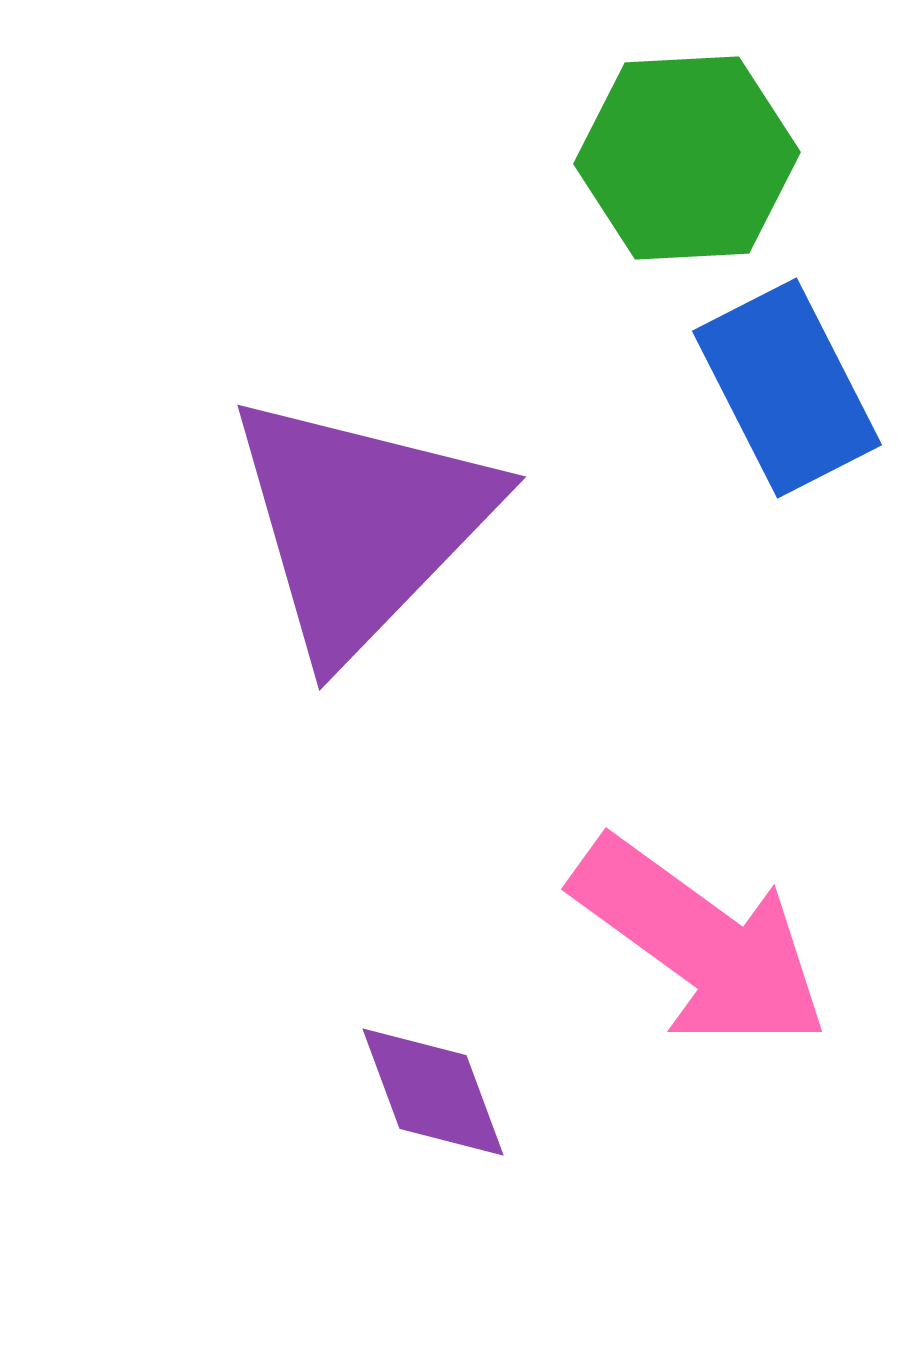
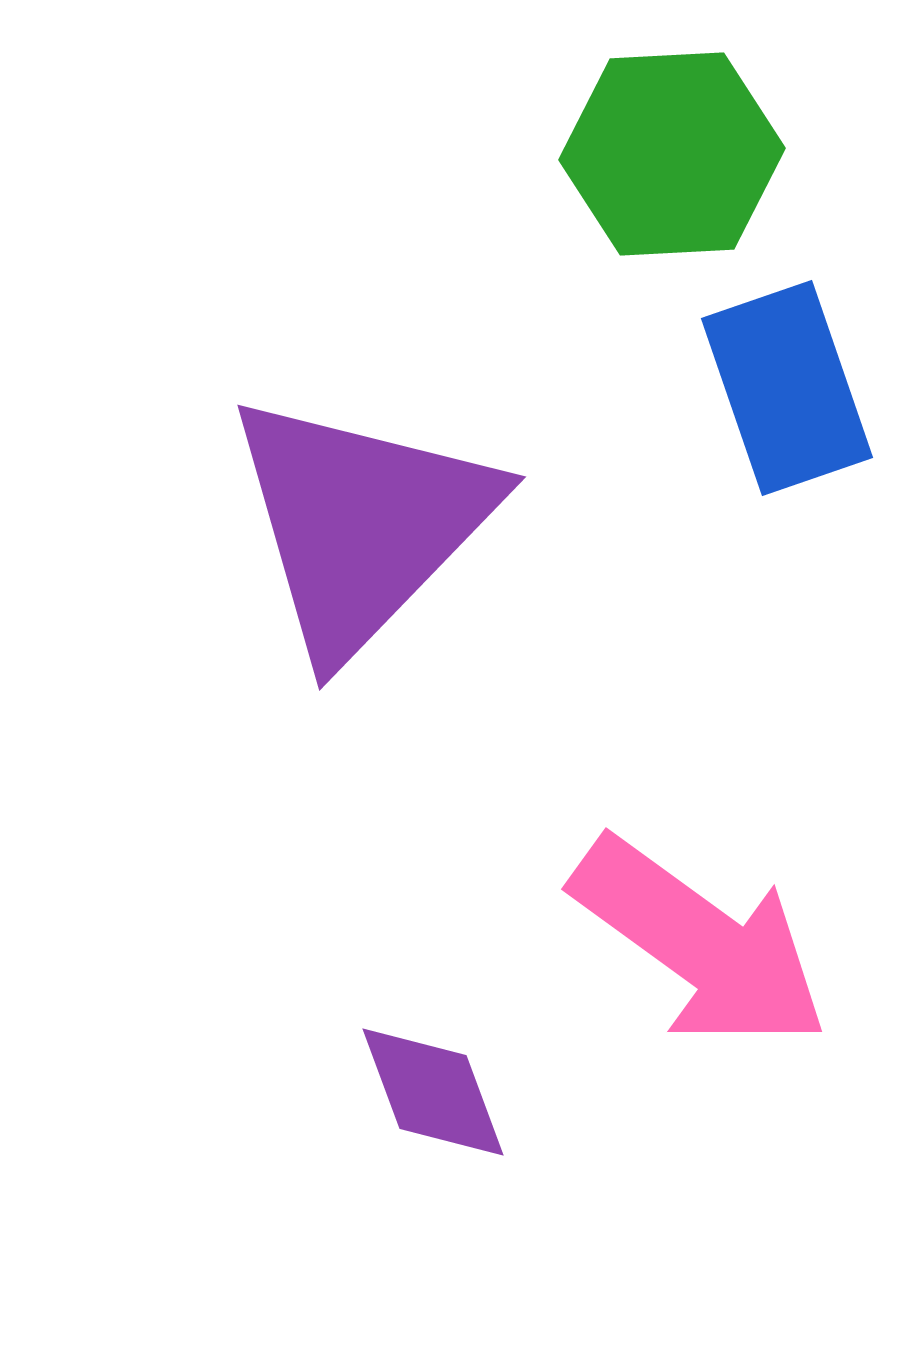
green hexagon: moved 15 px left, 4 px up
blue rectangle: rotated 8 degrees clockwise
